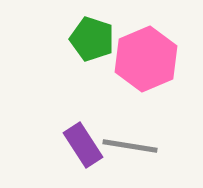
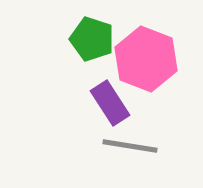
pink hexagon: rotated 16 degrees counterclockwise
purple rectangle: moved 27 px right, 42 px up
